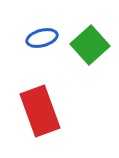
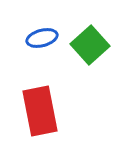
red rectangle: rotated 9 degrees clockwise
